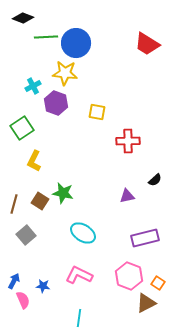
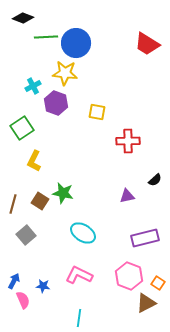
brown line: moved 1 px left
